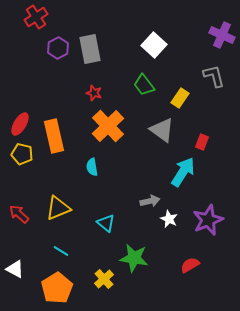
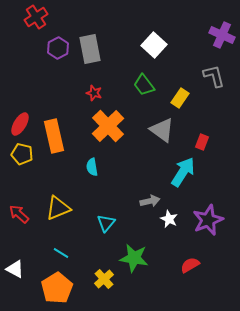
cyan triangle: rotated 30 degrees clockwise
cyan line: moved 2 px down
